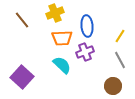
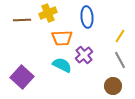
yellow cross: moved 7 px left
brown line: rotated 54 degrees counterclockwise
blue ellipse: moved 9 px up
purple cross: moved 1 px left, 3 px down; rotated 18 degrees counterclockwise
cyan semicircle: rotated 18 degrees counterclockwise
